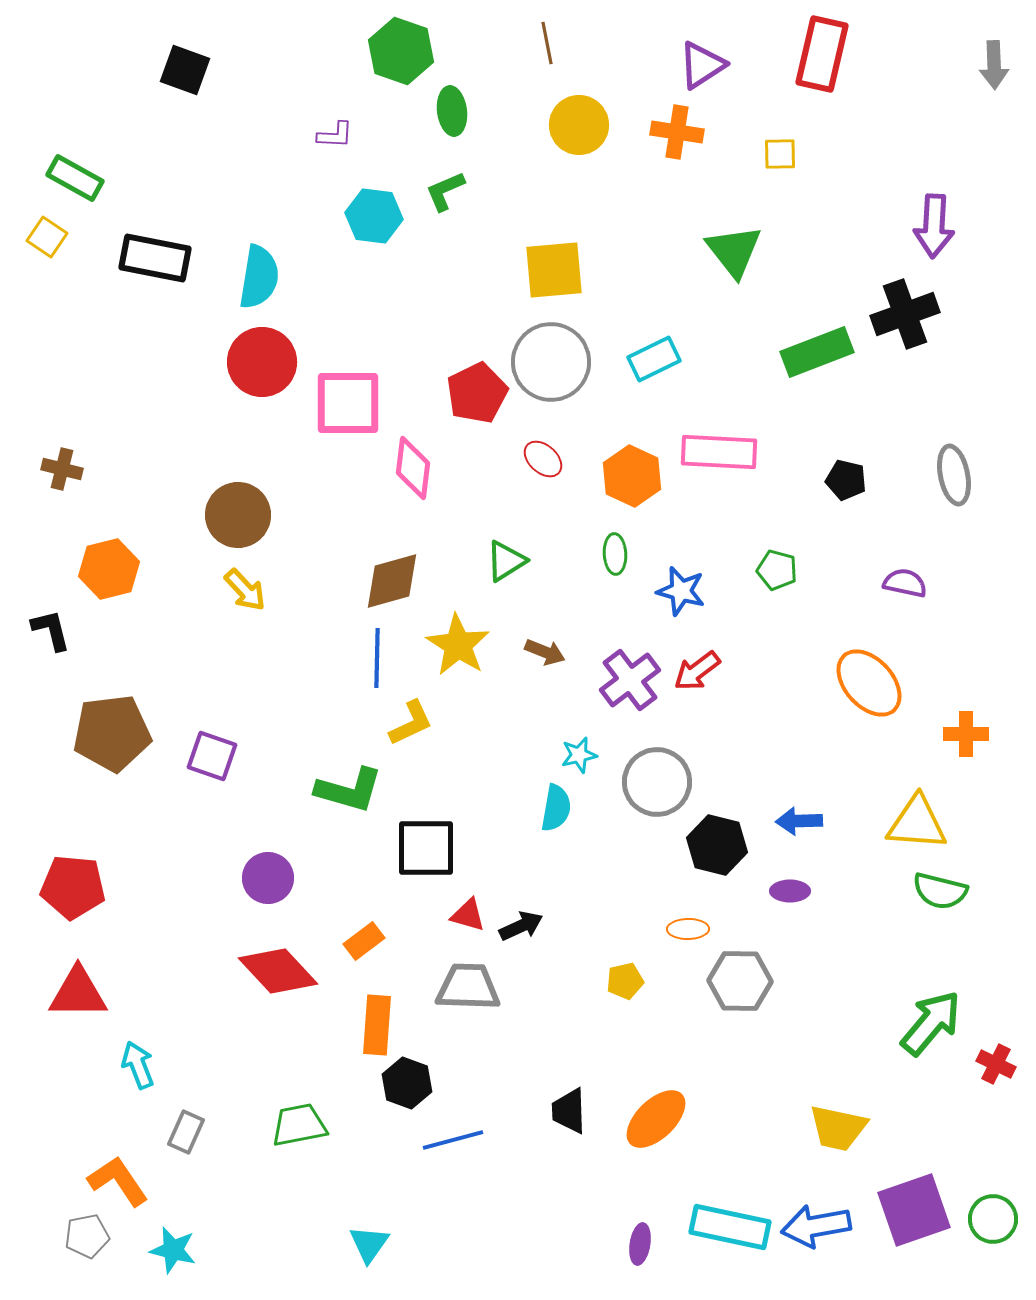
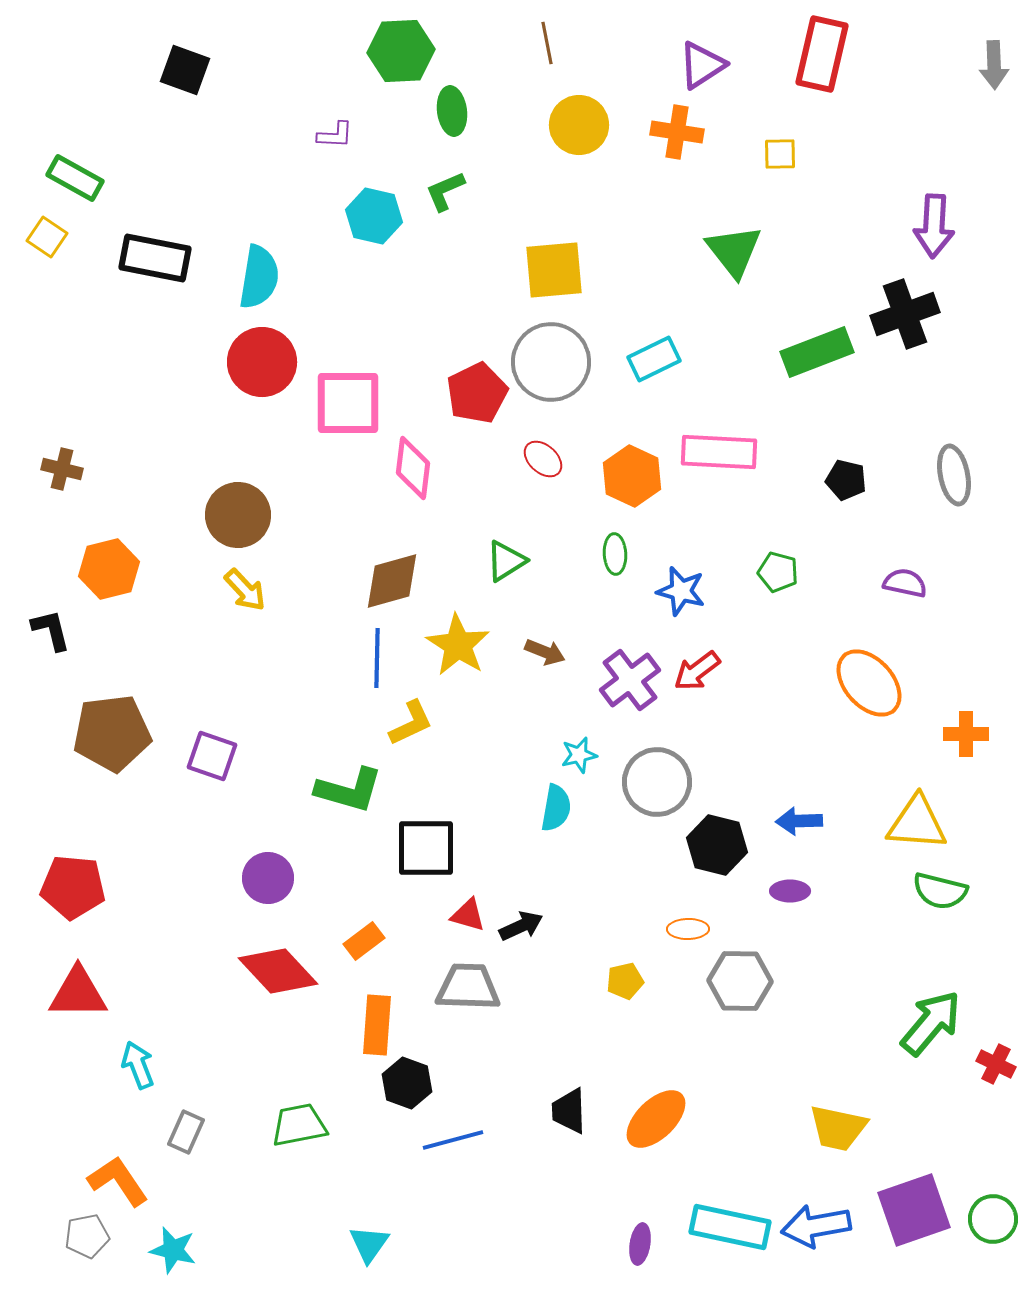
green hexagon at (401, 51): rotated 22 degrees counterclockwise
cyan hexagon at (374, 216): rotated 6 degrees clockwise
green pentagon at (777, 570): moved 1 px right, 2 px down
